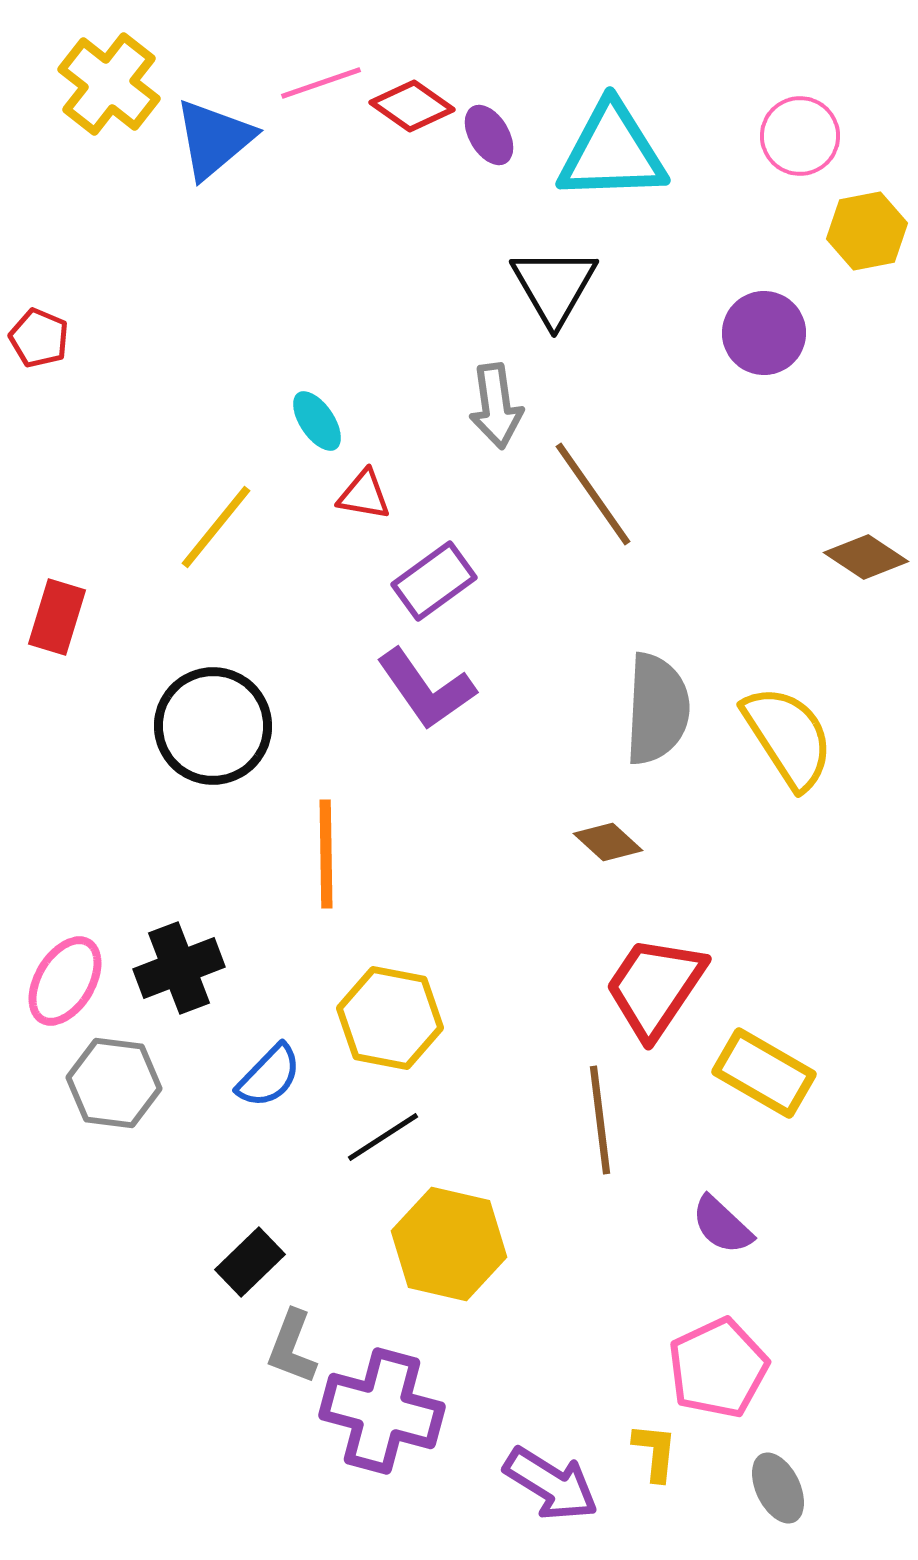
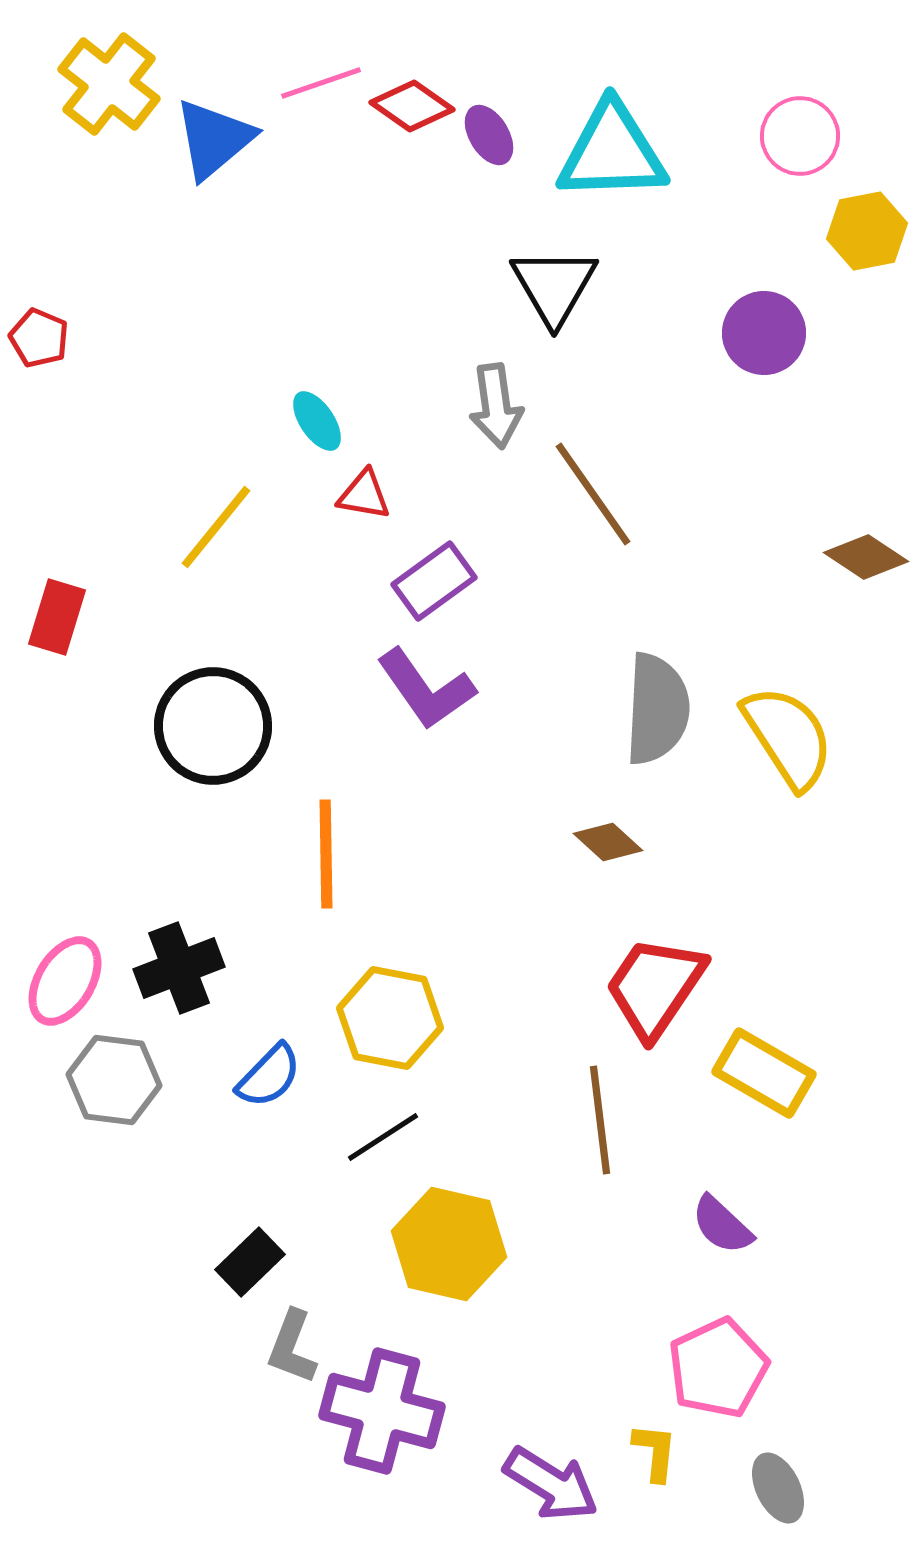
gray hexagon at (114, 1083): moved 3 px up
